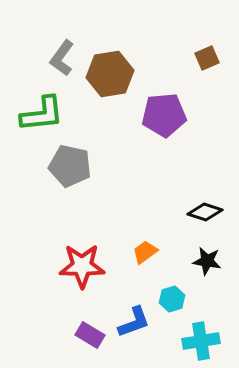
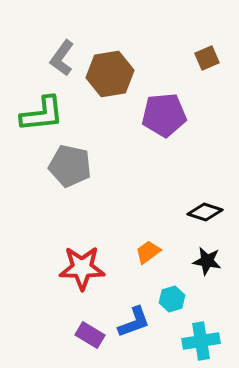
orange trapezoid: moved 3 px right
red star: moved 2 px down
